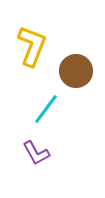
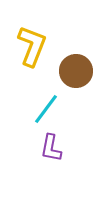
purple L-shape: moved 15 px right, 5 px up; rotated 40 degrees clockwise
